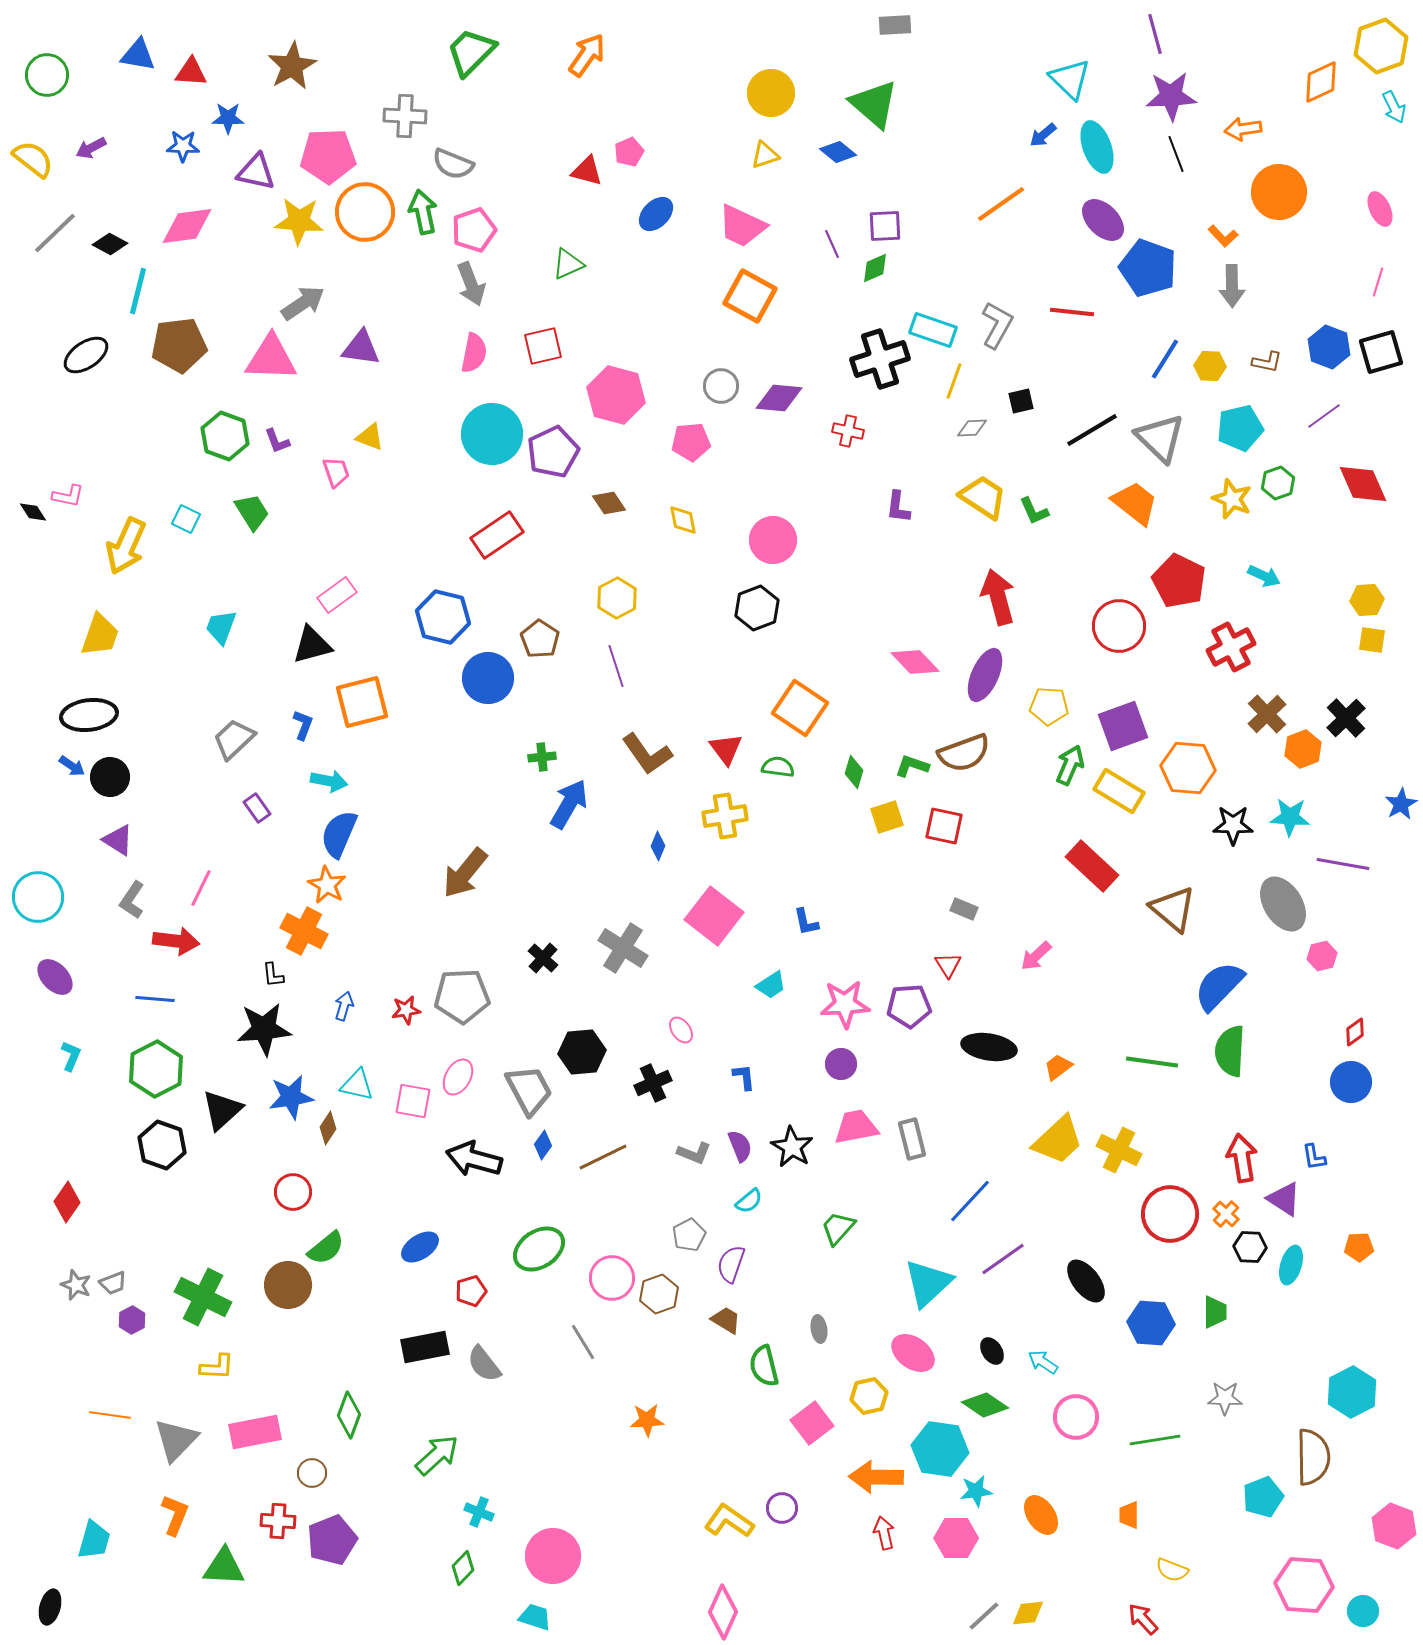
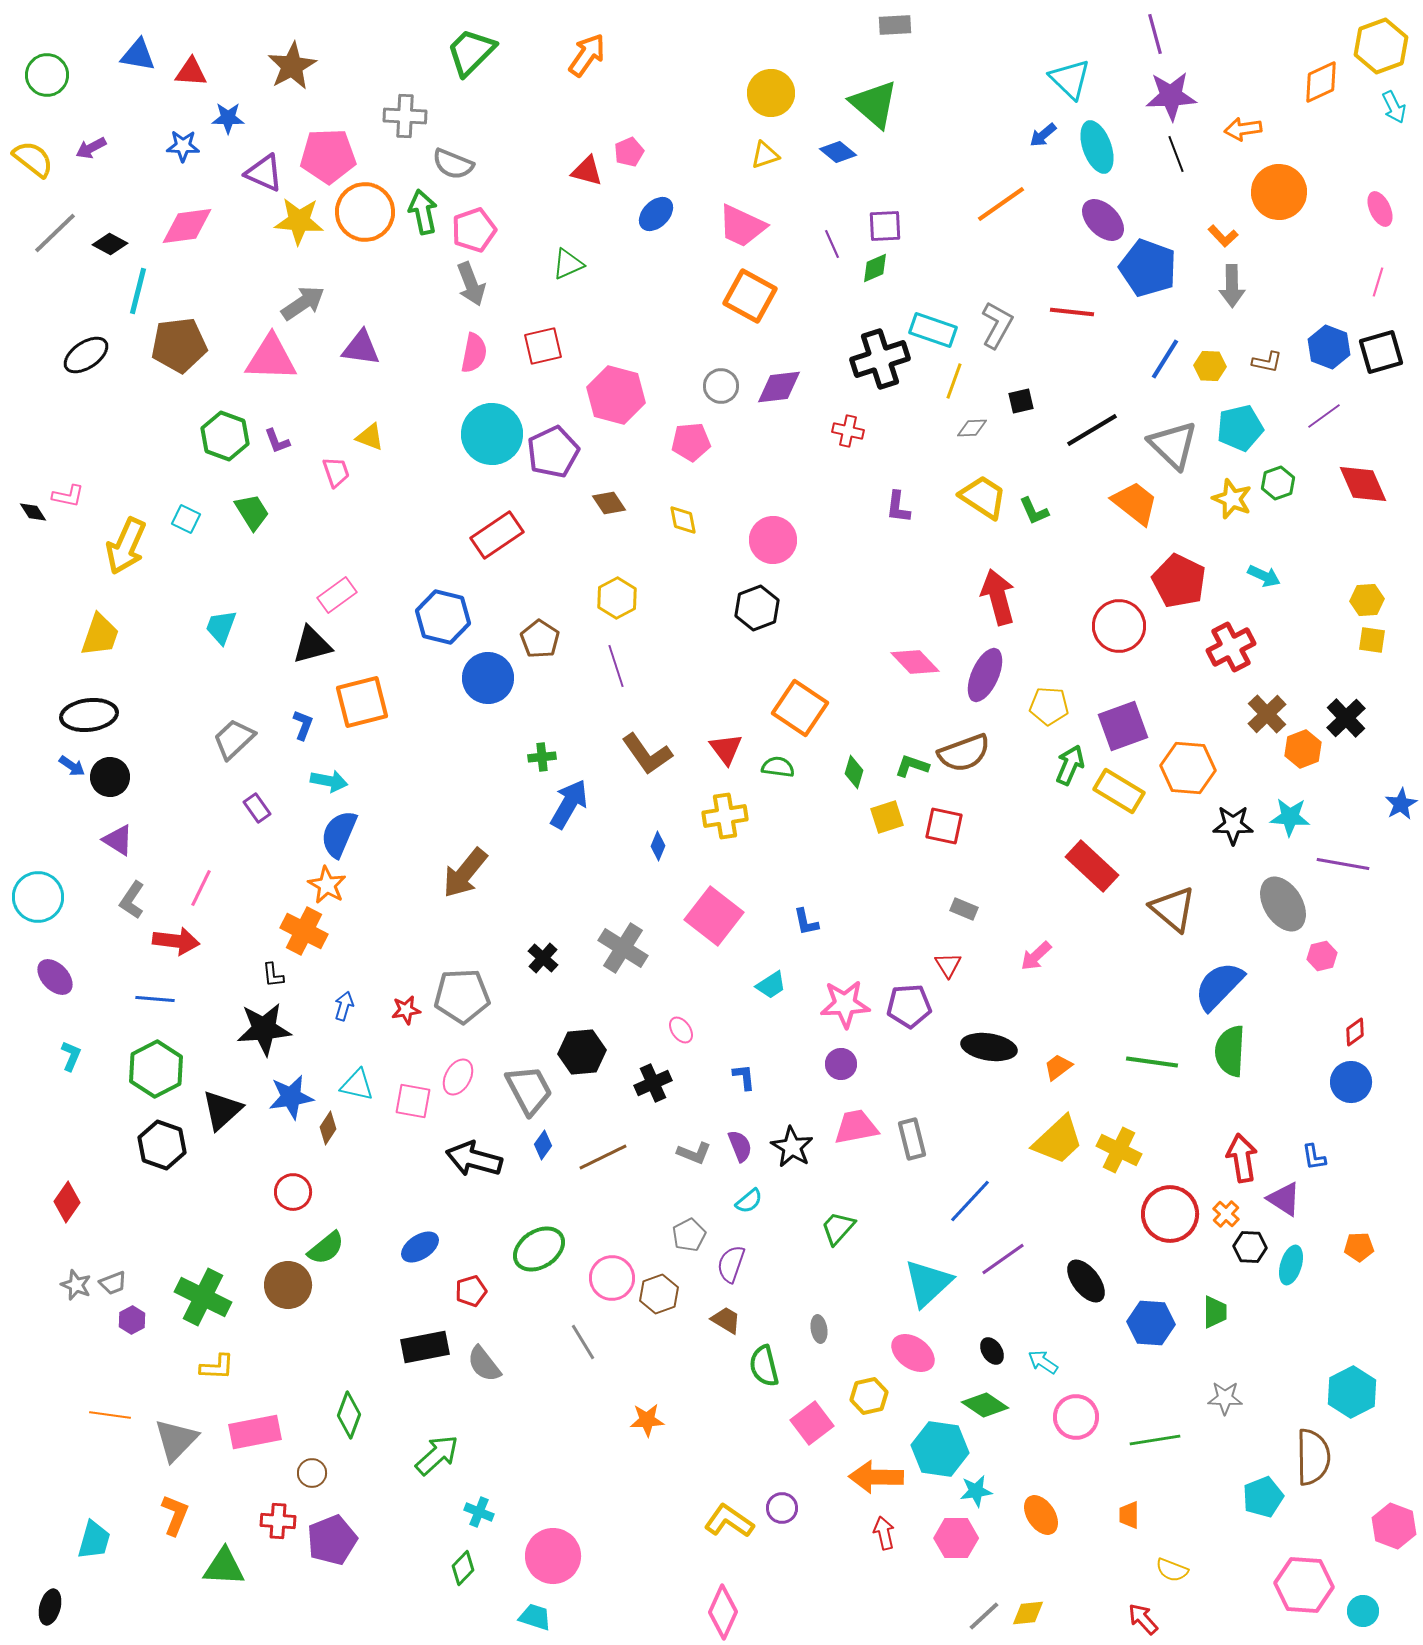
purple triangle at (256, 172): moved 8 px right, 1 px down; rotated 12 degrees clockwise
purple diamond at (779, 398): moved 11 px up; rotated 12 degrees counterclockwise
gray triangle at (1160, 438): moved 13 px right, 7 px down
